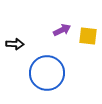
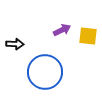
blue circle: moved 2 px left, 1 px up
